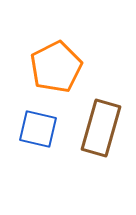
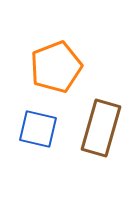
orange pentagon: rotated 6 degrees clockwise
